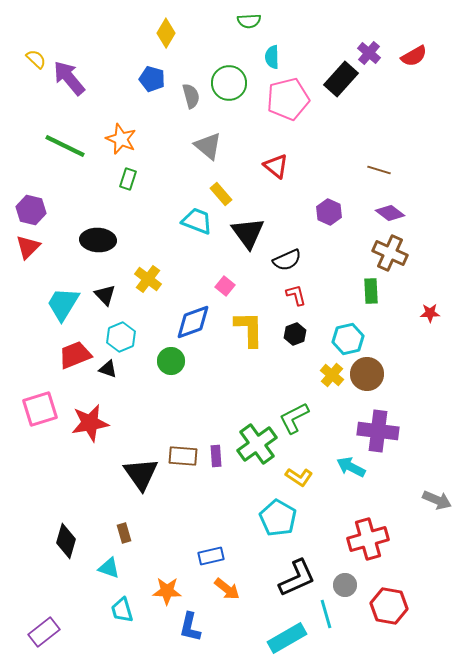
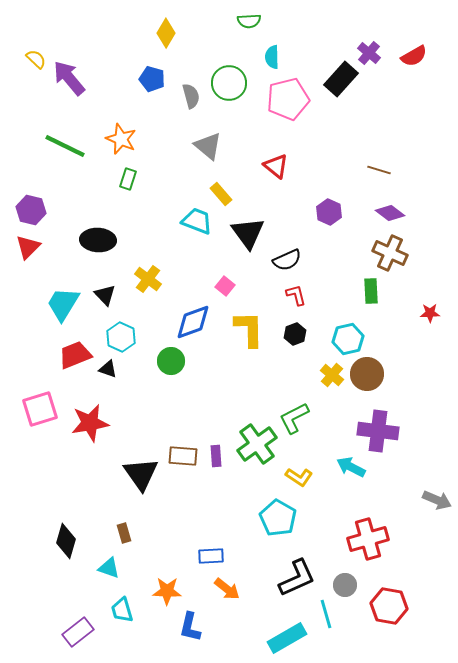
cyan hexagon at (121, 337): rotated 12 degrees counterclockwise
blue rectangle at (211, 556): rotated 10 degrees clockwise
purple rectangle at (44, 632): moved 34 px right
